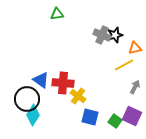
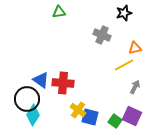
green triangle: moved 2 px right, 2 px up
black star: moved 9 px right, 22 px up
yellow cross: moved 14 px down
